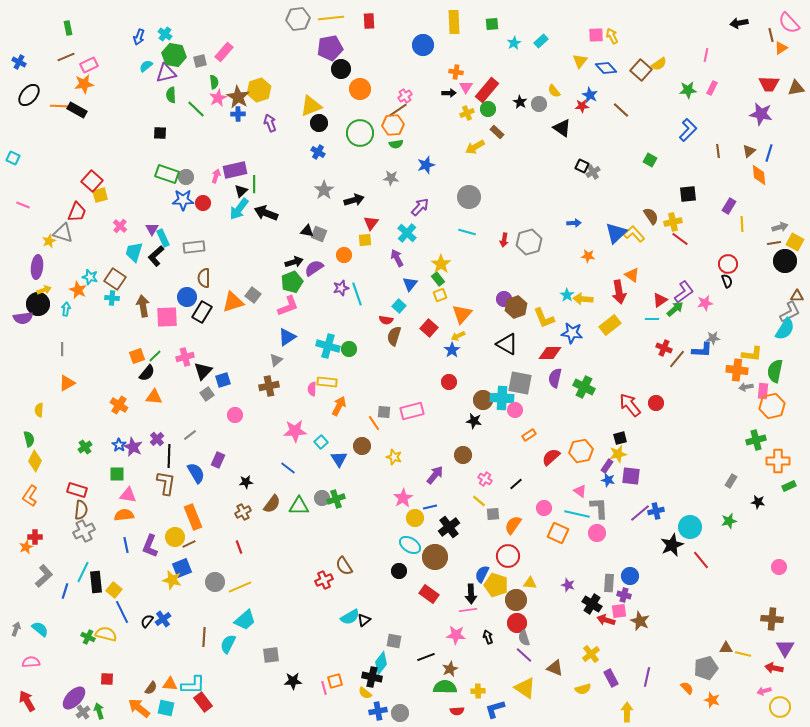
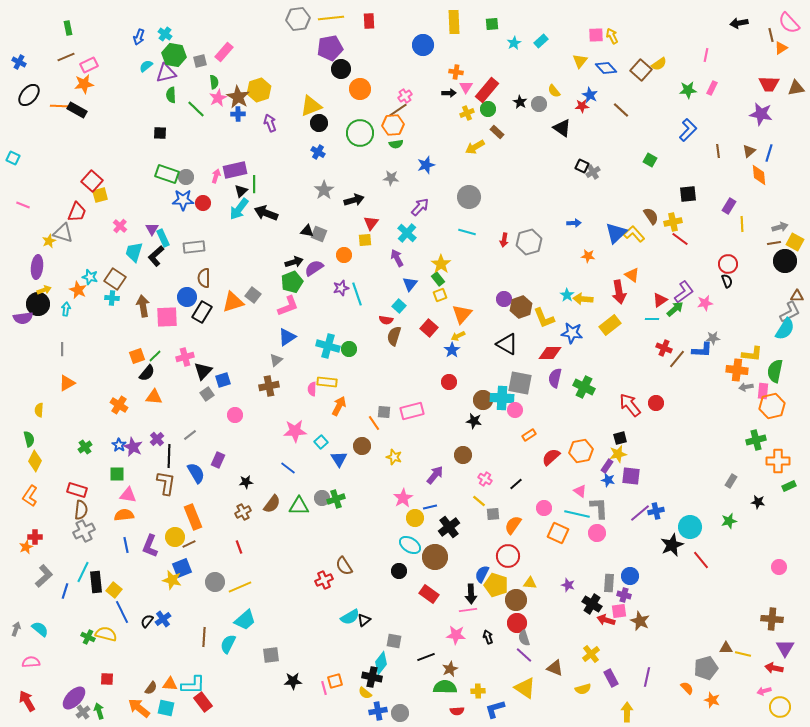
brown hexagon at (516, 307): moved 5 px right
